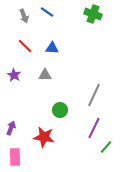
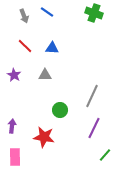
green cross: moved 1 px right, 1 px up
gray line: moved 2 px left, 1 px down
purple arrow: moved 1 px right, 2 px up; rotated 16 degrees counterclockwise
green line: moved 1 px left, 8 px down
